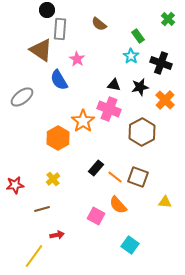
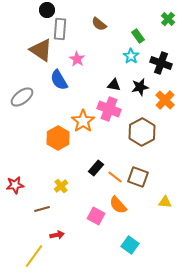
yellow cross: moved 8 px right, 7 px down
